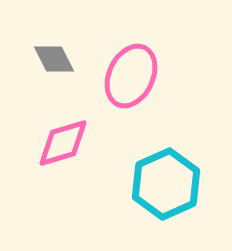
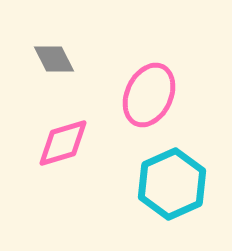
pink ellipse: moved 18 px right, 19 px down
cyan hexagon: moved 6 px right
